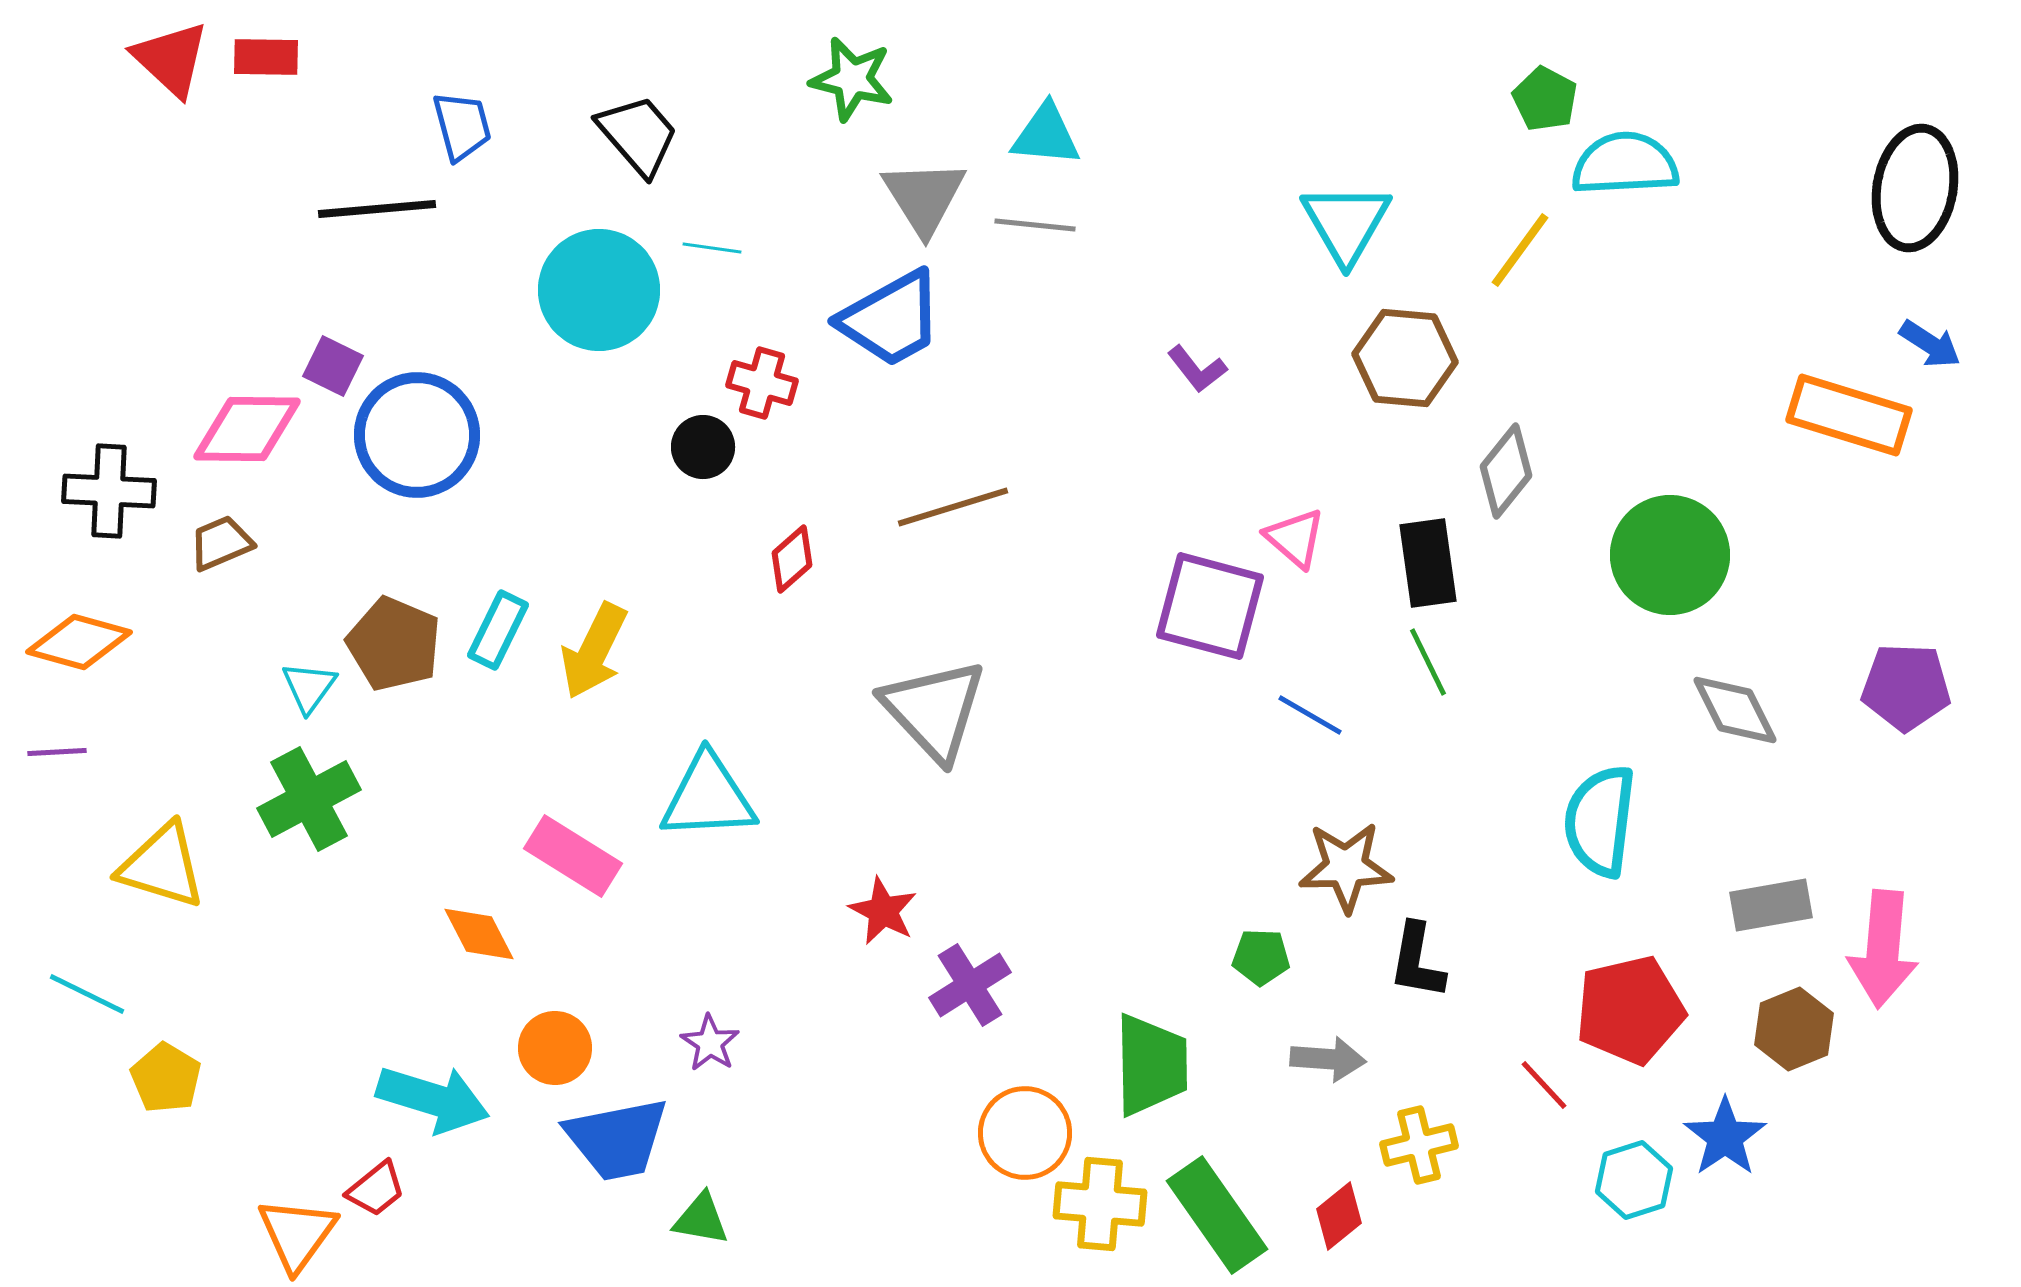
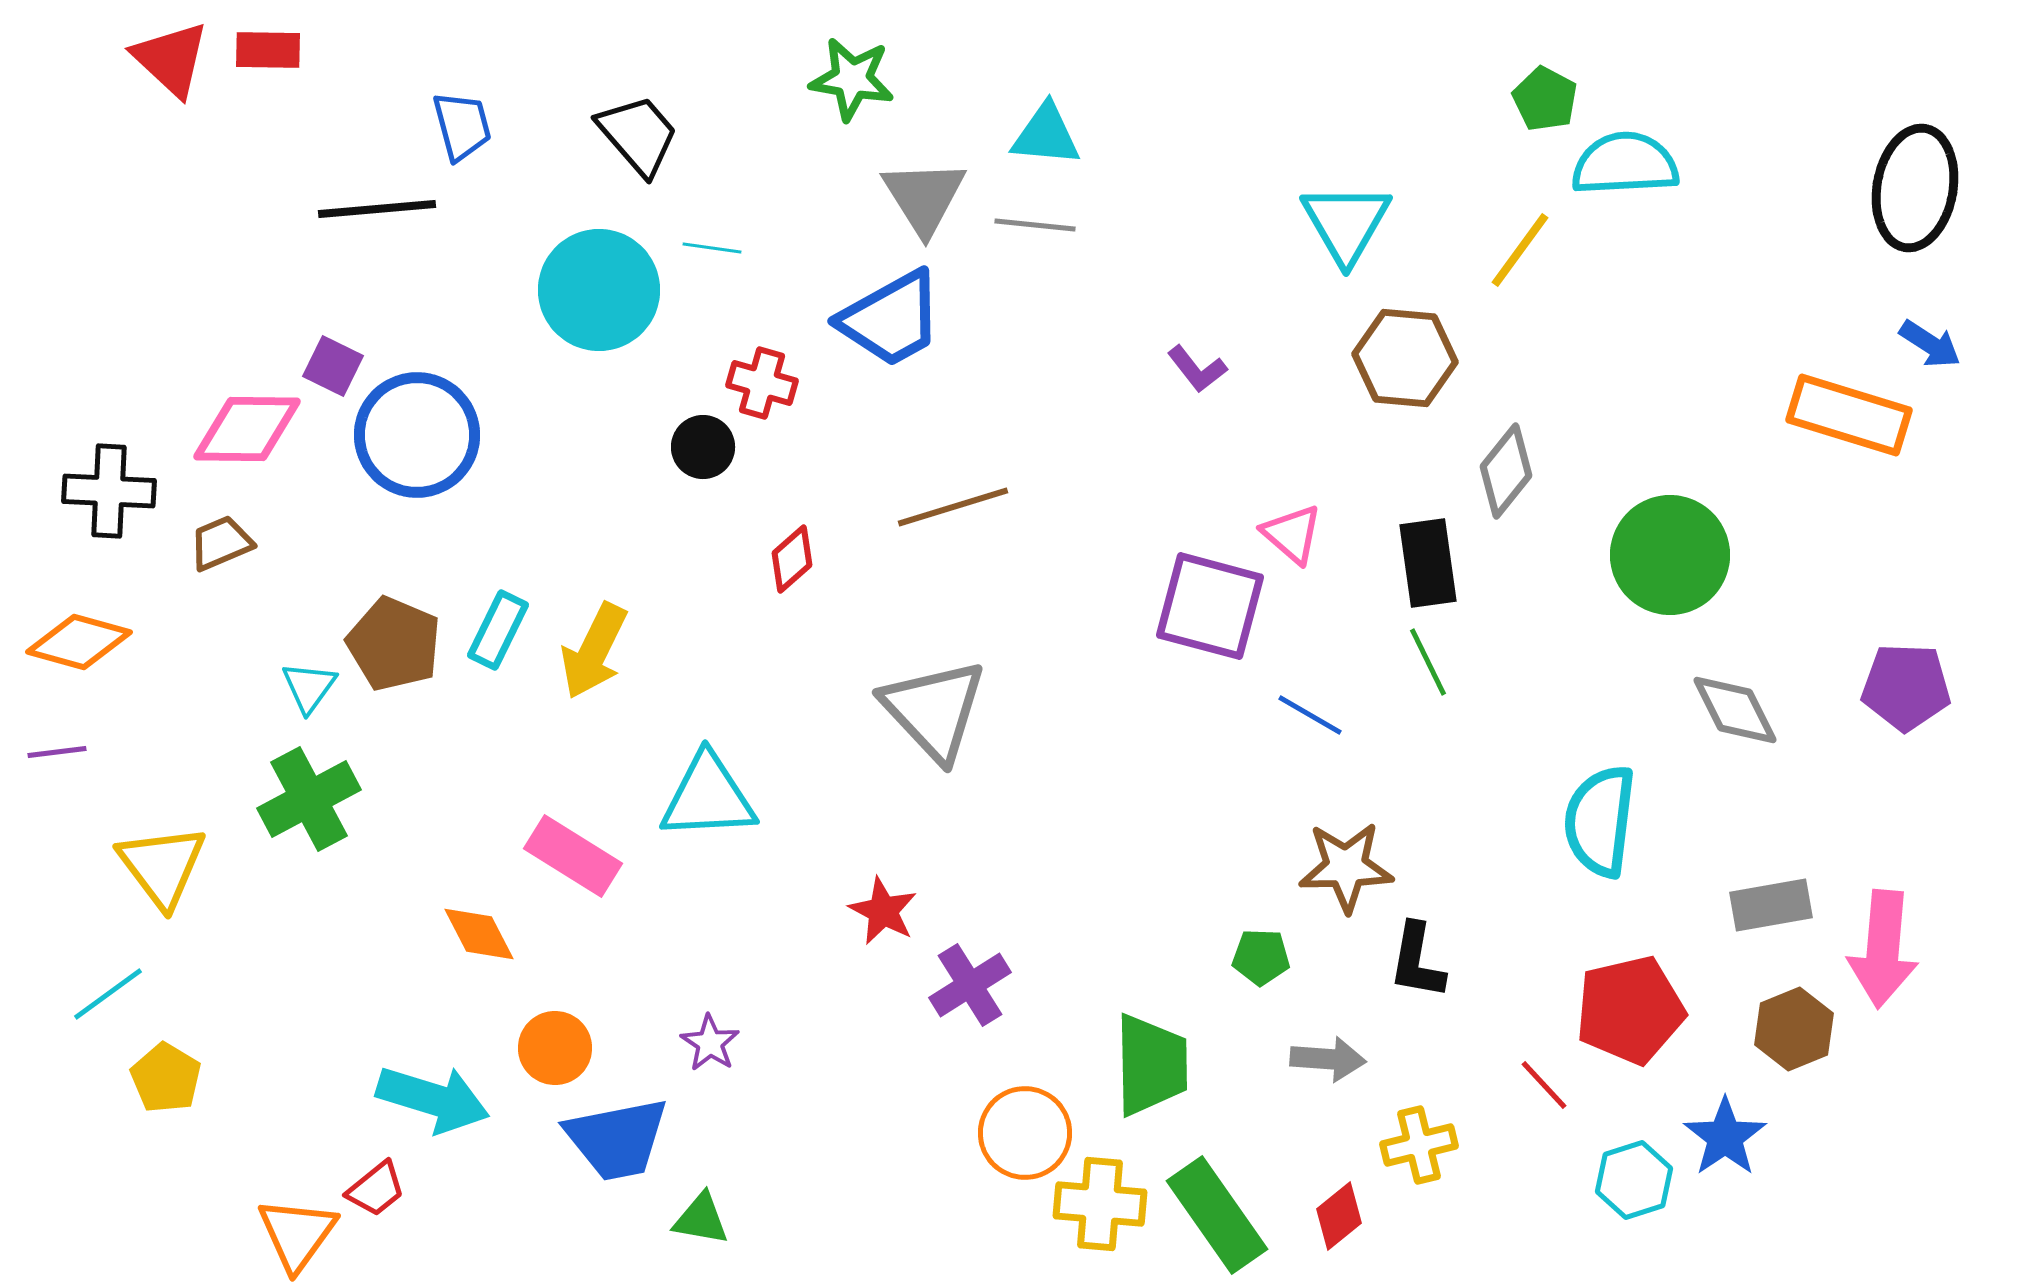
red rectangle at (266, 57): moved 2 px right, 7 px up
green star at (852, 79): rotated 4 degrees counterclockwise
pink triangle at (1295, 538): moved 3 px left, 4 px up
purple line at (57, 752): rotated 4 degrees counterclockwise
yellow triangle at (162, 866): rotated 36 degrees clockwise
cyan line at (87, 994): moved 21 px right; rotated 62 degrees counterclockwise
